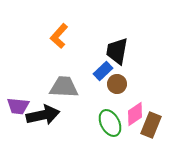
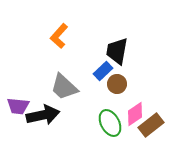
gray trapezoid: rotated 140 degrees counterclockwise
brown rectangle: rotated 30 degrees clockwise
